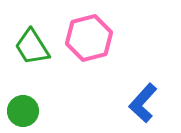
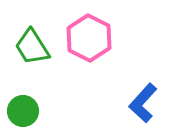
pink hexagon: rotated 18 degrees counterclockwise
